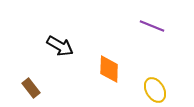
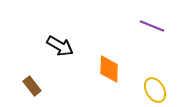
brown rectangle: moved 1 px right, 2 px up
